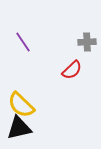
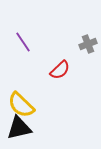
gray cross: moved 1 px right, 2 px down; rotated 18 degrees counterclockwise
red semicircle: moved 12 px left
